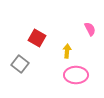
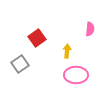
pink semicircle: rotated 32 degrees clockwise
red square: rotated 24 degrees clockwise
gray square: rotated 18 degrees clockwise
